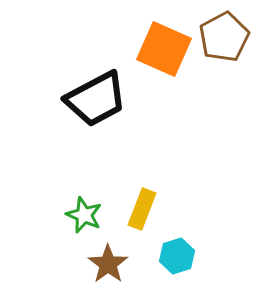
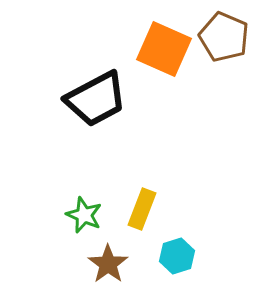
brown pentagon: rotated 21 degrees counterclockwise
